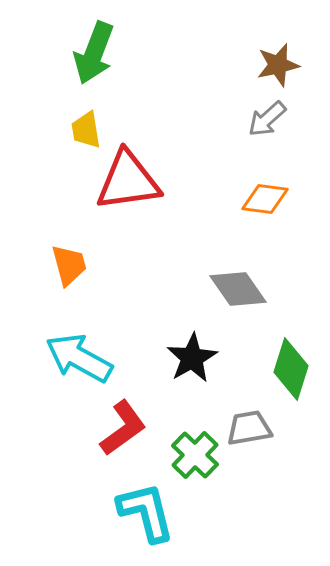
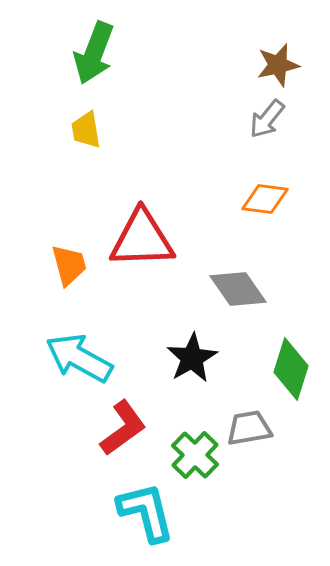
gray arrow: rotated 9 degrees counterclockwise
red triangle: moved 14 px right, 58 px down; rotated 6 degrees clockwise
